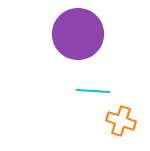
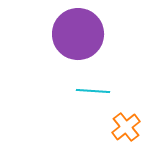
orange cross: moved 5 px right, 6 px down; rotated 32 degrees clockwise
